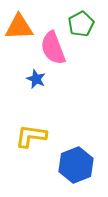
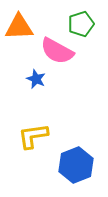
green pentagon: rotated 10 degrees clockwise
pink semicircle: moved 4 px right, 3 px down; rotated 40 degrees counterclockwise
yellow L-shape: moved 2 px right; rotated 16 degrees counterclockwise
